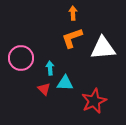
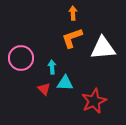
cyan arrow: moved 2 px right, 1 px up
